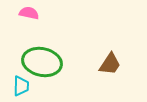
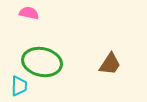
cyan trapezoid: moved 2 px left
